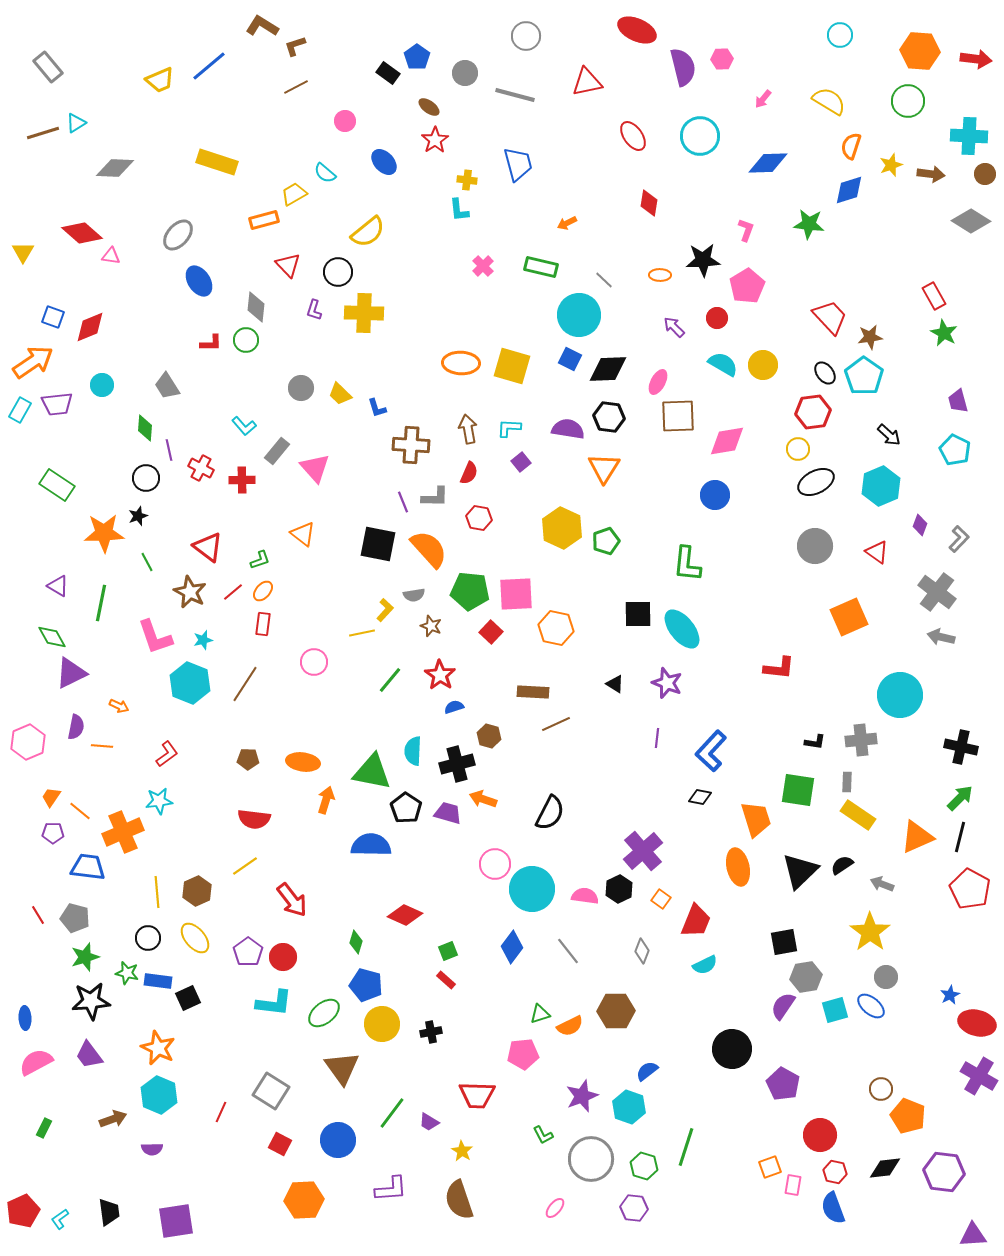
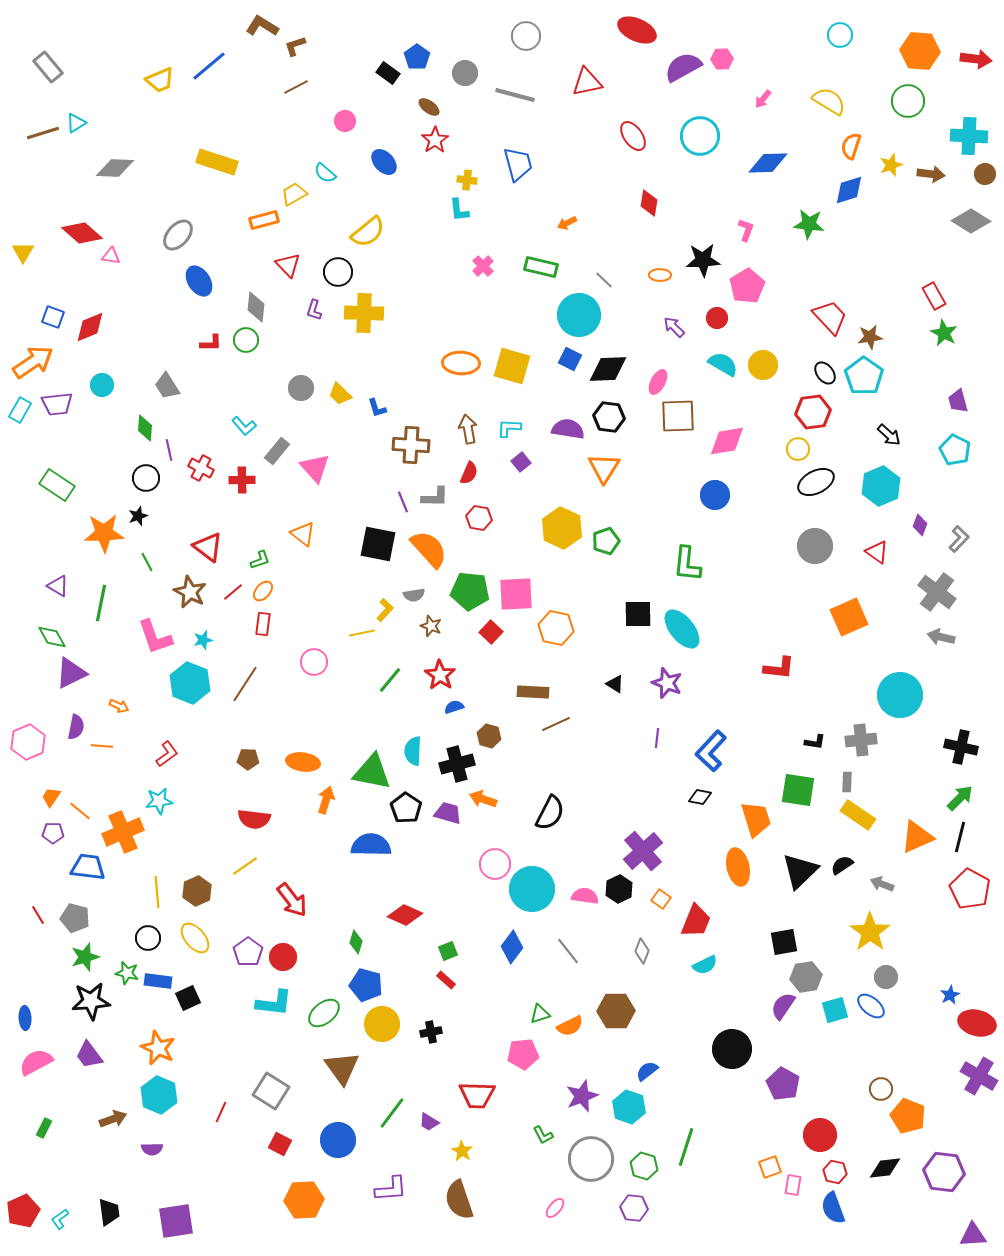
purple semicircle at (683, 67): rotated 105 degrees counterclockwise
